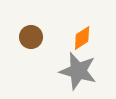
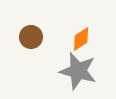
orange diamond: moved 1 px left, 1 px down
